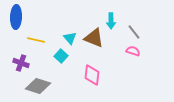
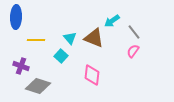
cyan arrow: moved 1 px right; rotated 56 degrees clockwise
yellow line: rotated 12 degrees counterclockwise
pink semicircle: rotated 72 degrees counterclockwise
purple cross: moved 3 px down
